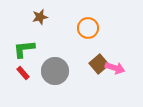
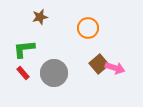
gray circle: moved 1 px left, 2 px down
